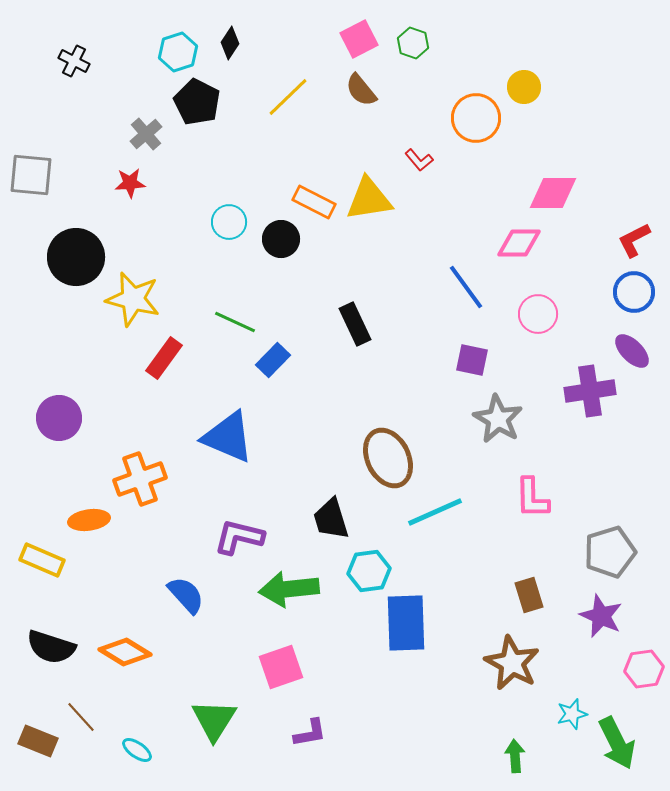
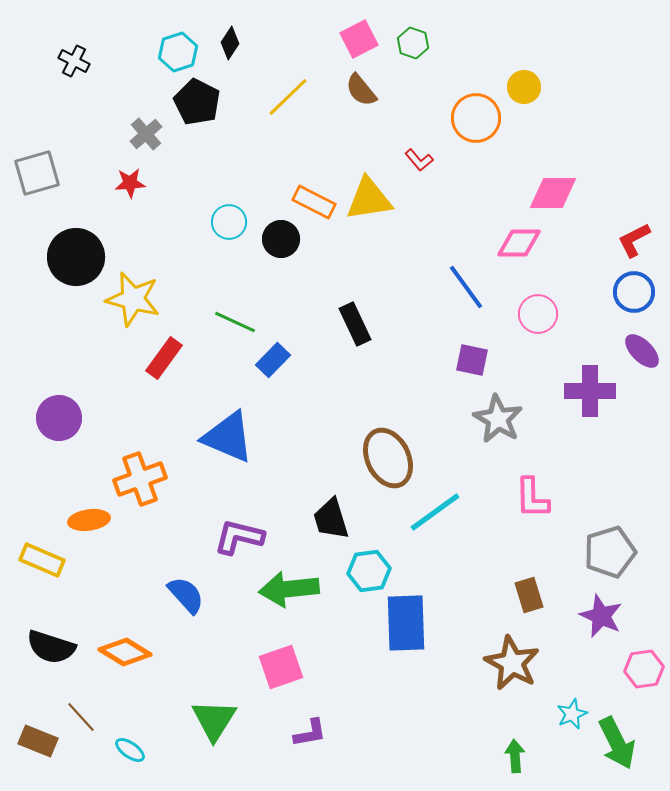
gray square at (31, 175): moved 6 px right, 2 px up; rotated 21 degrees counterclockwise
purple ellipse at (632, 351): moved 10 px right
purple cross at (590, 391): rotated 9 degrees clockwise
cyan line at (435, 512): rotated 12 degrees counterclockwise
cyan star at (572, 714): rotated 8 degrees counterclockwise
cyan ellipse at (137, 750): moved 7 px left
